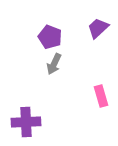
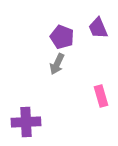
purple trapezoid: rotated 70 degrees counterclockwise
purple pentagon: moved 12 px right
gray arrow: moved 3 px right
